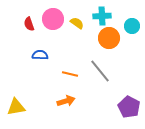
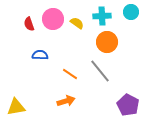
cyan circle: moved 1 px left, 14 px up
orange circle: moved 2 px left, 4 px down
orange line: rotated 21 degrees clockwise
purple pentagon: moved 1 px left, 2 px up
